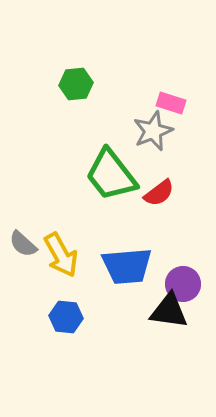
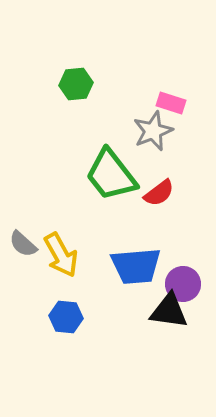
blue trapezoid: moved 9 px right
